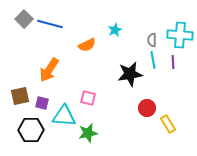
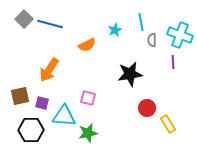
cyan cross: rotated 15 degrees clockwise
cyan line: moved 12 px left, 38 px up
